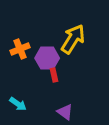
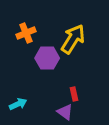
orange cross: moved 6 px right, 16 px up
red rectangle: moved 20 px right, 19 px down
cyan arrow: rotated 60 degrees counterclockwise
